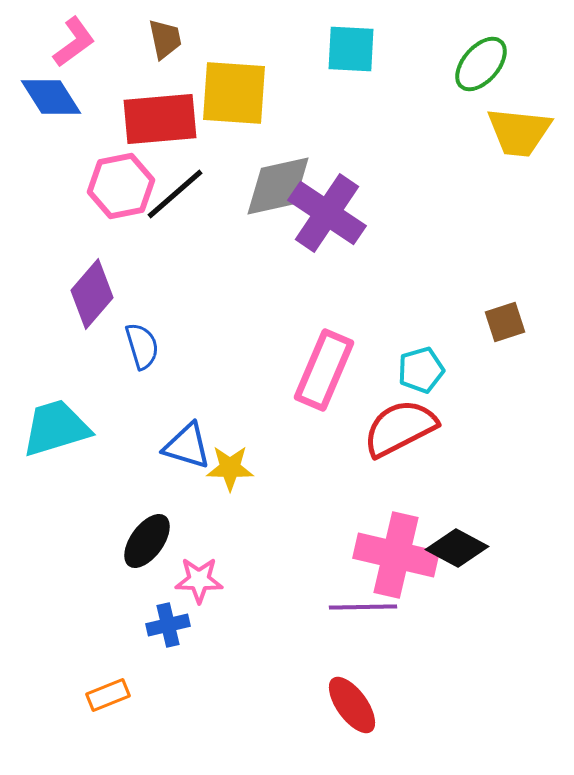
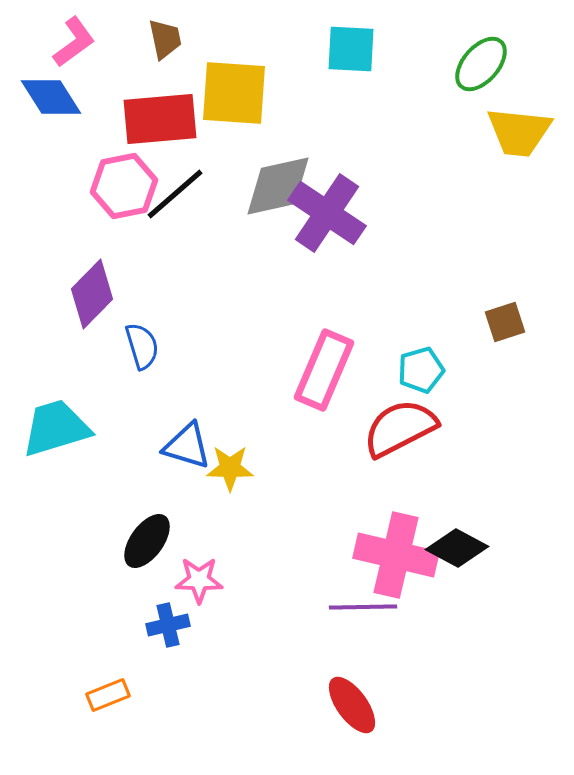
pink hexagon: moved 3 px right
purple diamond: rotated 4 degrees clockwise
